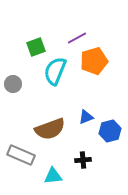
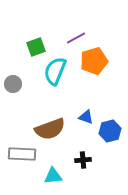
purple line: moved 1 px left
blue triangle: rotated 42 degrees clockwise
gray rectangle: moved 1 px right, 1 px up; rotated 20 degrees counterclockwise
